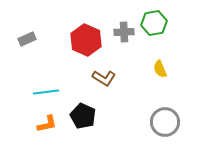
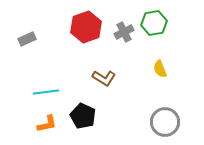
gray cross: rotated 24 degrees counterclockwise
red hexagon: moved 13 px up; rotated 16 degrees clockwise
